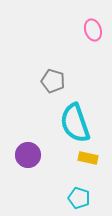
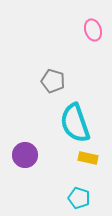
purple circle: moved 3 px left
